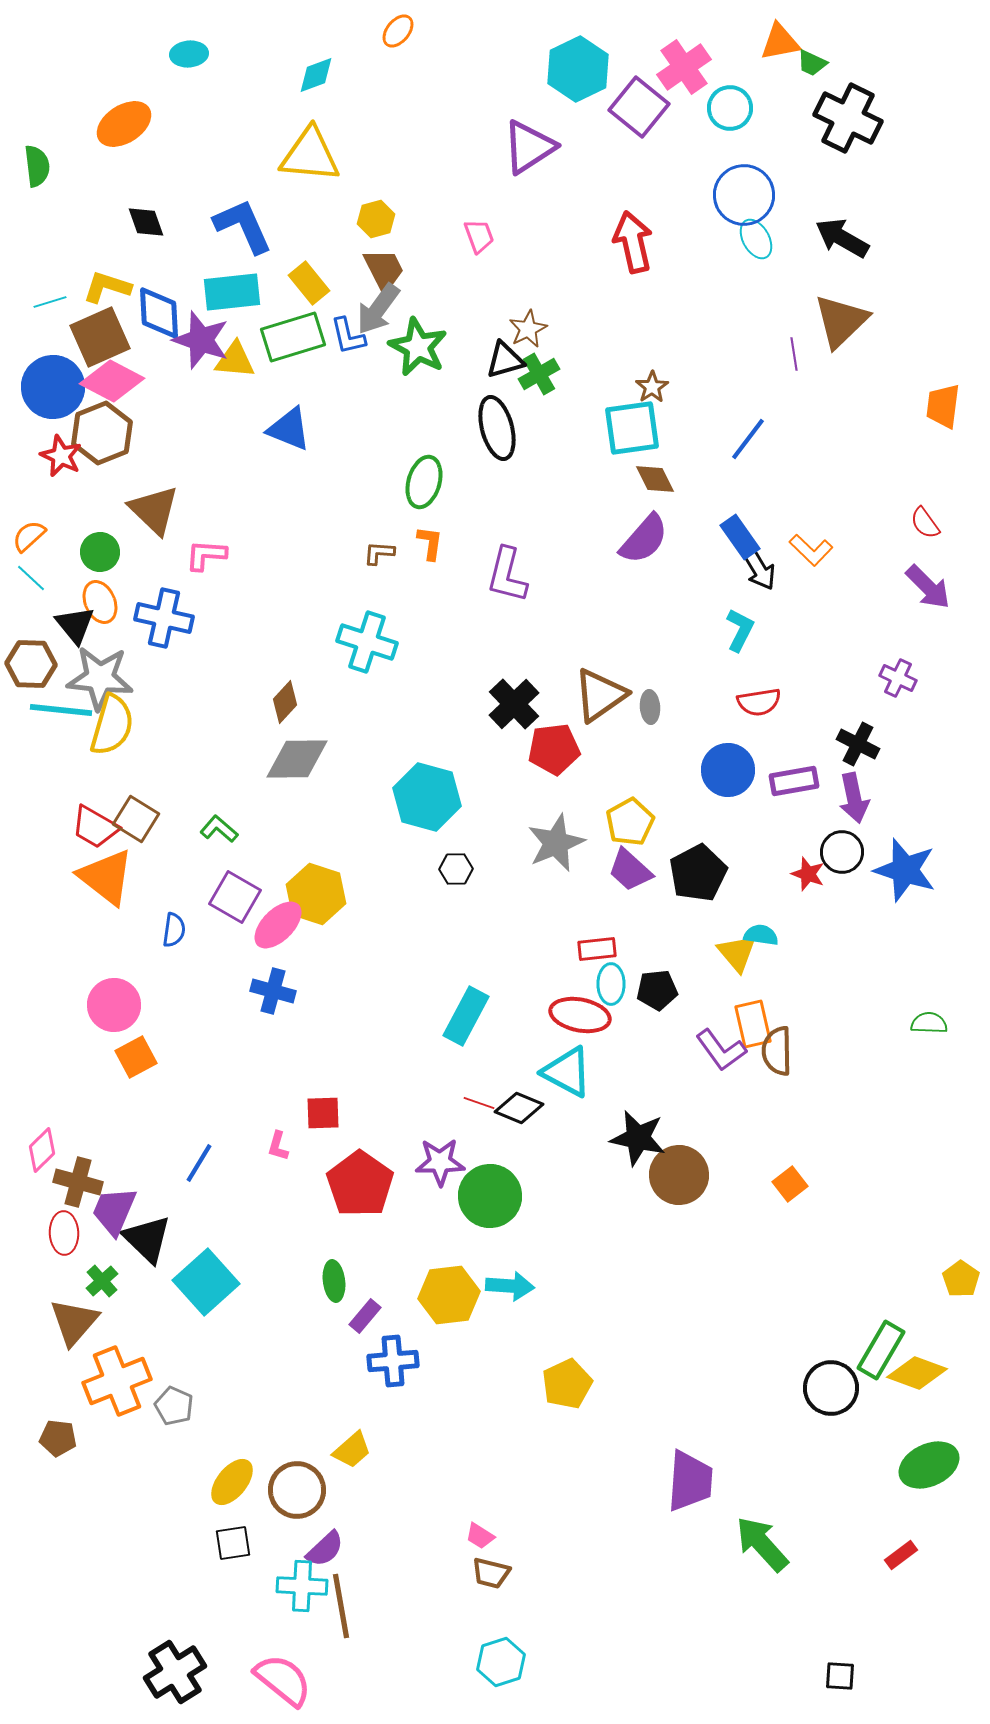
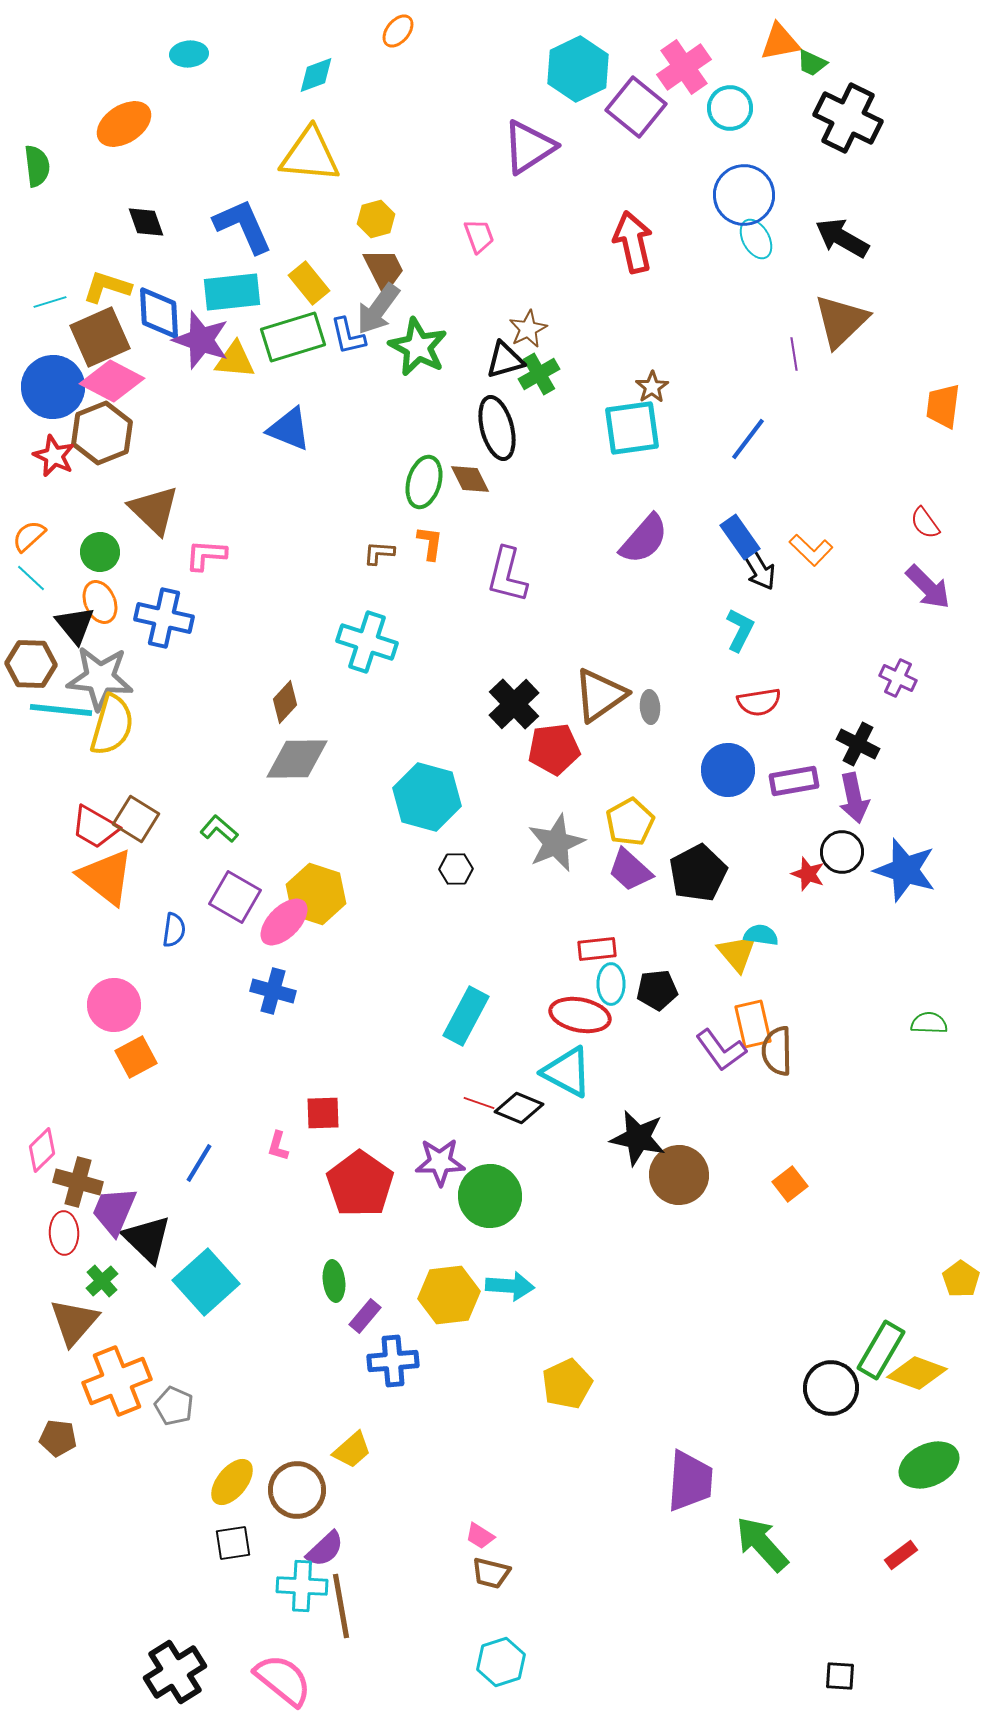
purple square at (639, 107): moved 3 px left
red star at (61, 456): moved 7 px left
brown diamond at (655, 479): moved 185 px left
pink ellipse at (278, 925): moved 6 px right, 3 px up
